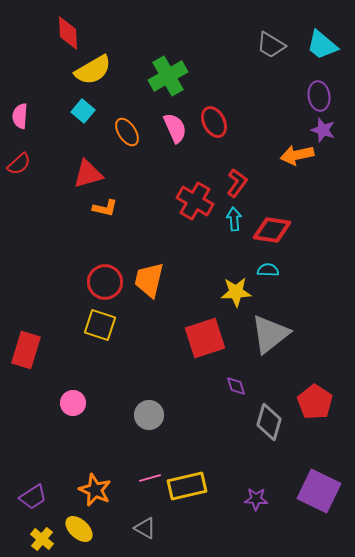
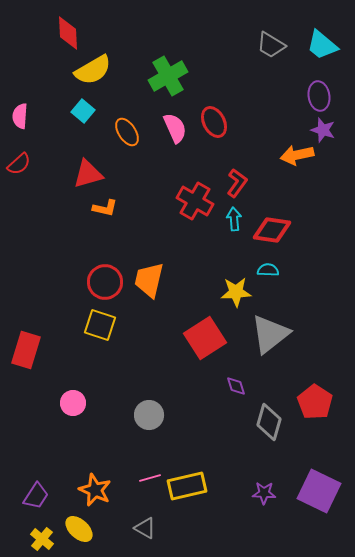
red square at (205, 338): rotated 15 degrees counterclockwise
purple trapezoid at (33, 497): moved 3 px right, 1 px up; rotated 24 degrees counterclockwise
purple star at (256, 499): moved 8 px right, 6 px up
